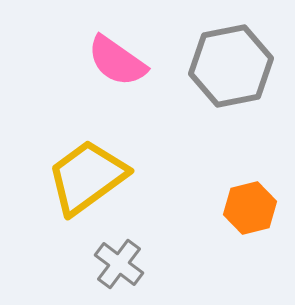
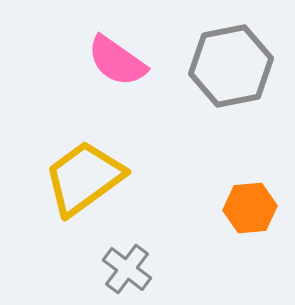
yellow trapezoid: moved 3 px left, 1 px down
orange hexagon: rotated 9 degrees clockwise
gray cross: moved 8 px right, 5 px down
